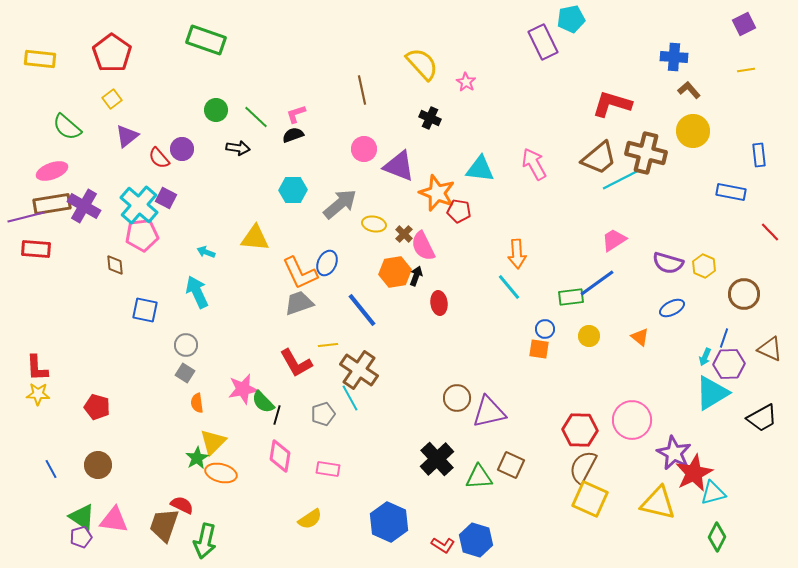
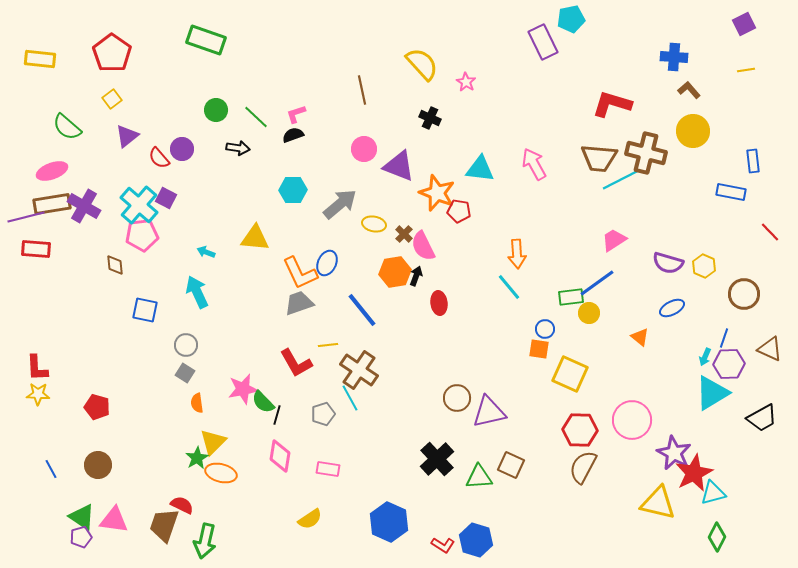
blue rectangle at (759, 155): moved 6 px left, 6 px down
brown trapezoid at (599, 158): rotated 45 degrees clockwise
yellow circle at (589, 336): moved 23 px up
yellow square at (590, 499): moved 20 px left, 125 px up
